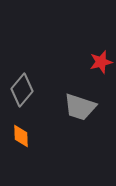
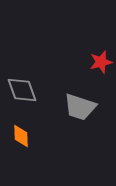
gray diamond: rotated 60 degrees counterclockwise
